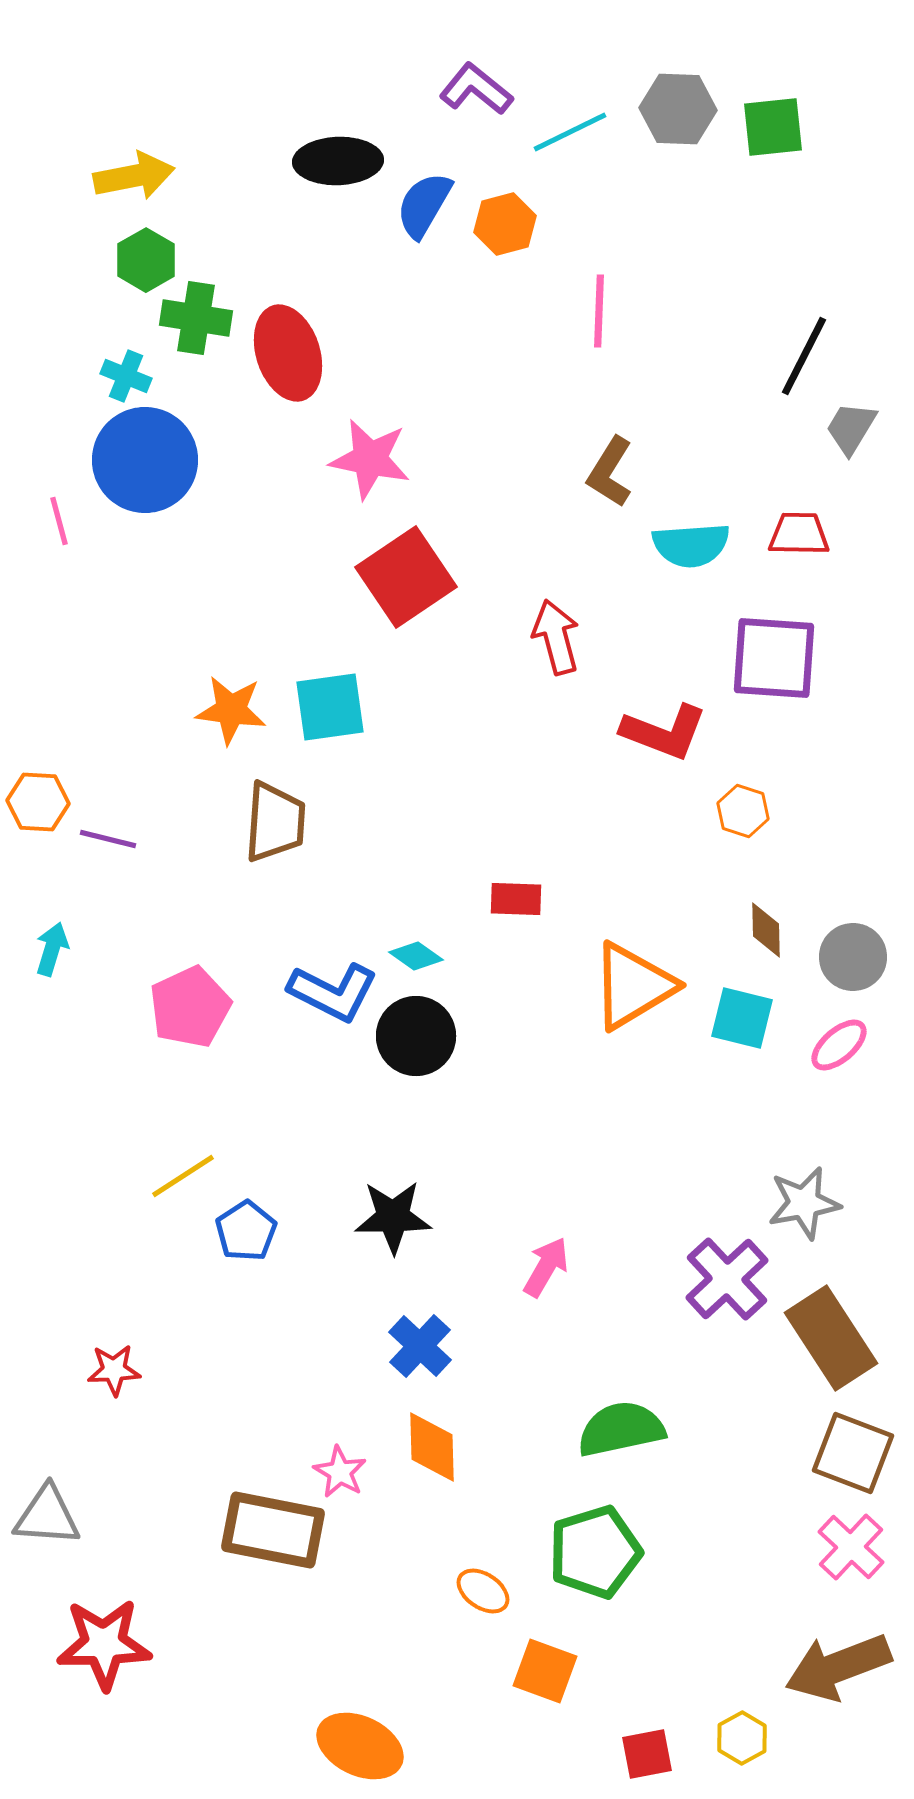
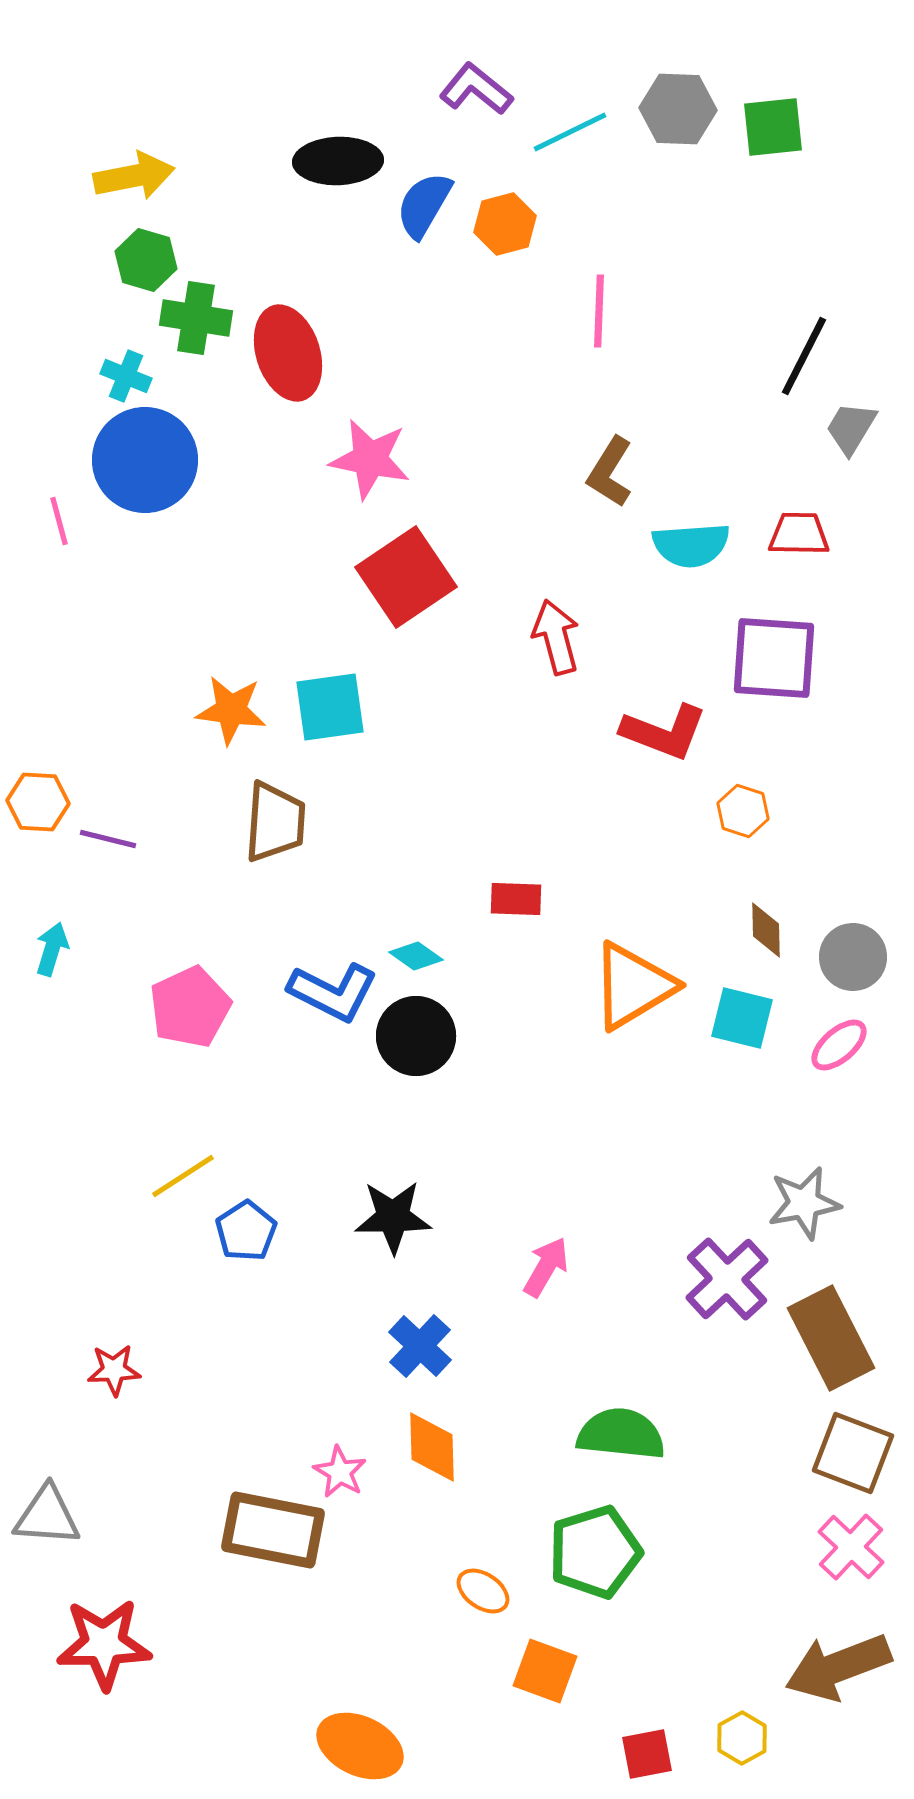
green hexagon at (146, 260): rotated 14 degrees counterclockwise
brown rectangle at (831, 1338): rotated 6 degrees clockwise
green semicircle at (621, 1429): moved 5 px down; rotated 18 degrees clockwise
